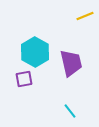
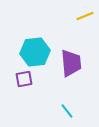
cyan hexagon: rotated 24 degrees clockwise
purple trapezoid: rotated 8 degrees clockwise
cyan line: moved 3 px left
